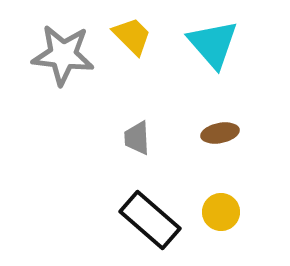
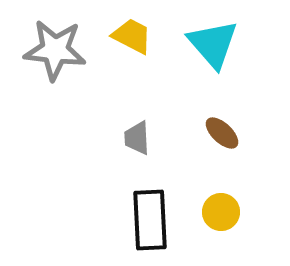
yellow trapezoid: rotated 18 degrees counterclockwise
gray star: moved 8 px left, 5 px up
brown ellipse: moved 2 px right; rotated 54 degrees clockwise
black rectangle: rotated 46 degrees clockwise
